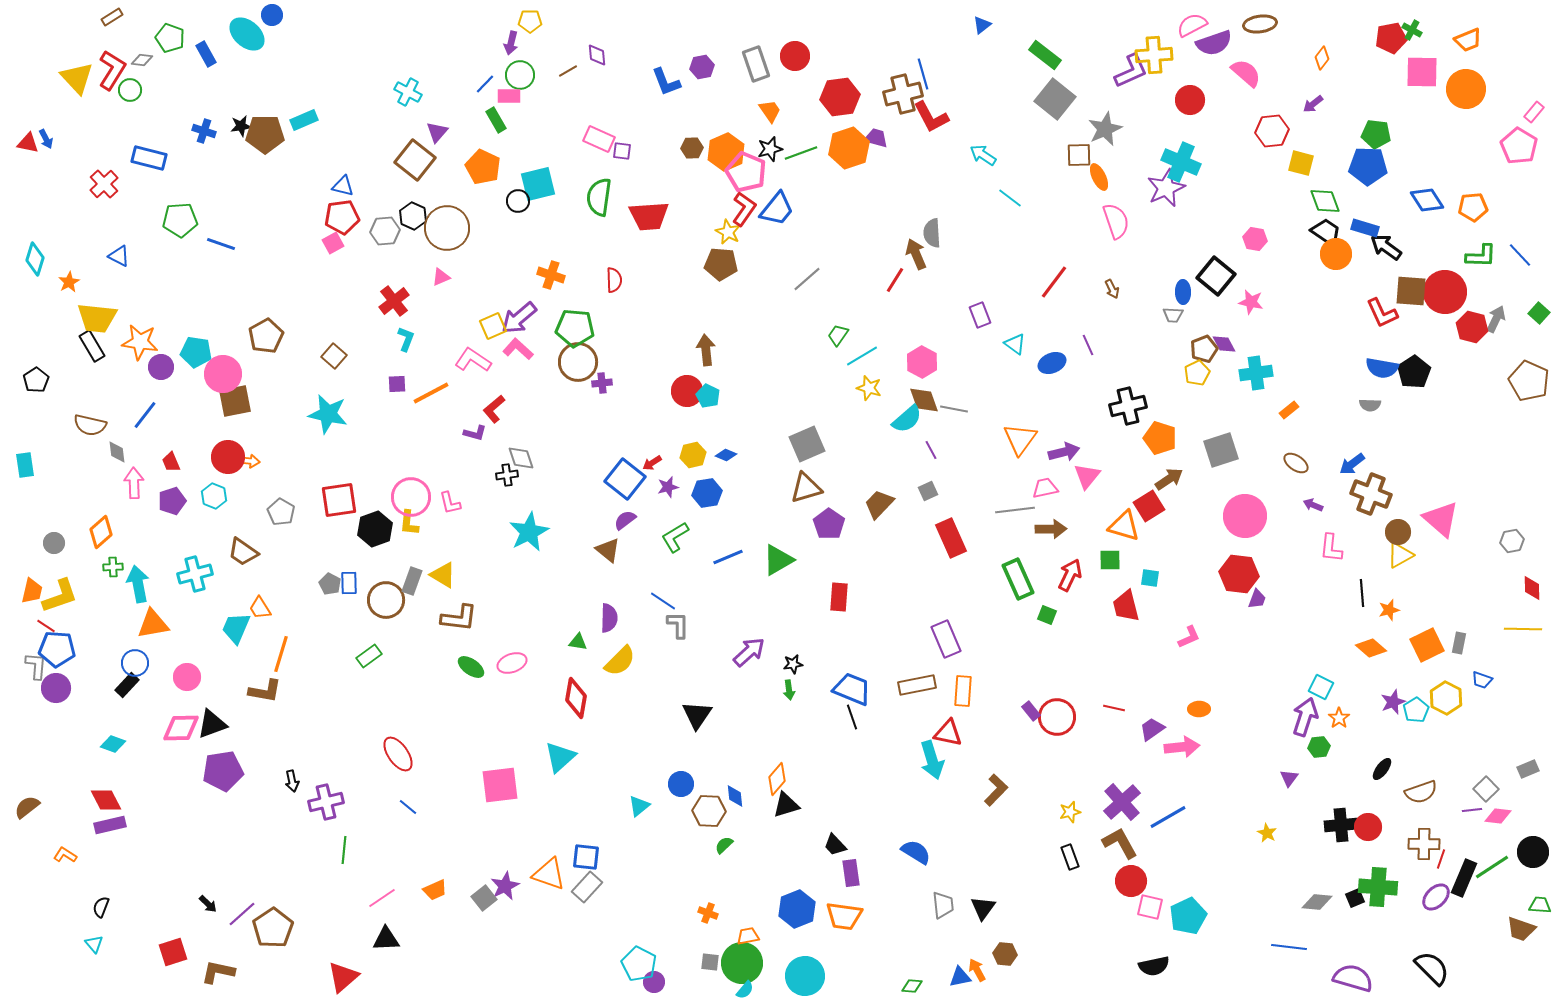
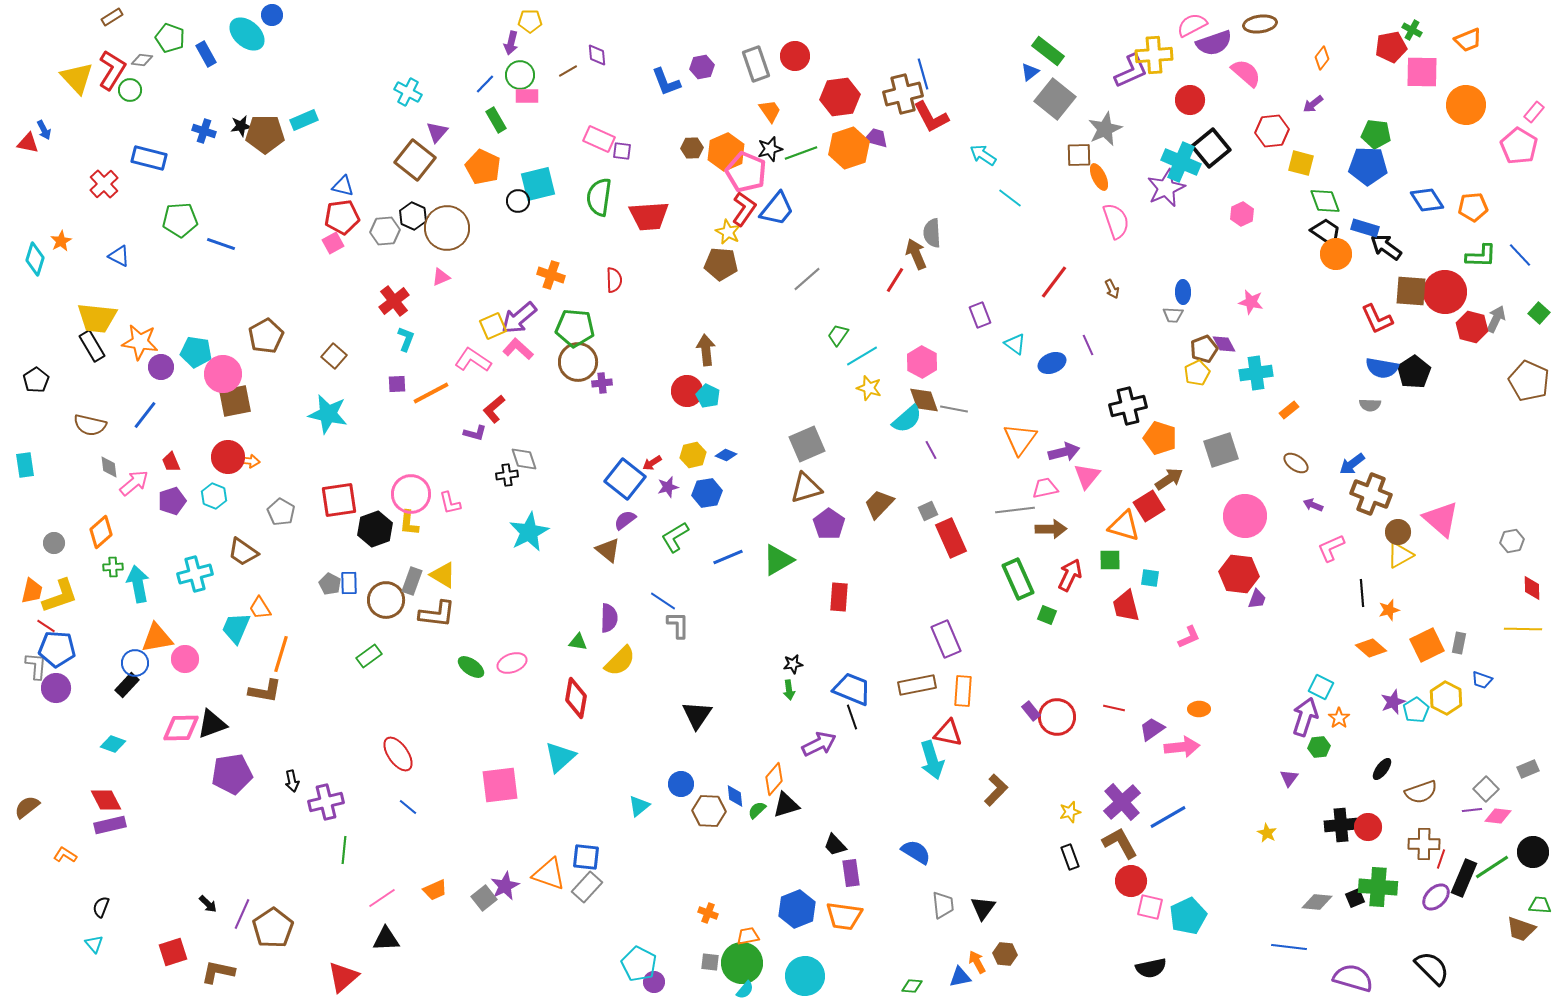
blue triangle at (982, 25): moved 48 px right, 47 px down
red pentagon at (1391, 38): moved 9 px down
green rectangle at (1045, 55): moved 3 px right, 4 px up
orange circle at (1466, 89): moved 16 px down
pink rectangle at (509, 96): moved 18 px right
blue arrow at (46, 139): moved 2 px left, 9 px up
pink hexagon at (1255, 239): moved 13 px left, 25 px up; rotated 25 degrees clockwise
black square at (1216, 276): moved 5 px left, 128 px up; rotated 12 degrees clockwise
orange star at (69, 282): moved 8 px left, 41 px up
red L-shape at (1382, 313): moved 5 px left, 6 px down
gray diamond at (117, 452): moved 8 px left, 15 px down
gray diamond at (521, 458): moved 3 px right, 1 px down
pink arrow at (134, 483): rotated 52 degrees clockwise
gray square at (928, 491): moved 20 px down
pink circle at (411, 497): moved 3 px up
pink L-shape at (1331, 548): rotated 60 degrees clockwise
brown L-shape at (459, 618): moved 22 px left, 4 px up
orange triangle at (153, 624): moved 4 px right, 14 px down
purple arrow at (749, 652): moved 70 px right, 92 px down; rotated 16 degrees clockwise
pink circle at (187, 677): moved 2 px left, 18 px up
purple pentagon at (223, 771): moved 9 px right, 3 px down
orange diamond at (777, 779): moved 3 px left
green semicircle at (724, 845): moved 33 px right, 35 px up
purple line at (242, 914): rotated 24 degrees counterclockwise
black semicircle at (1154, 966): moved 3 px left, 2 px down
orange arrow at (977, 970): moved 8 px up
